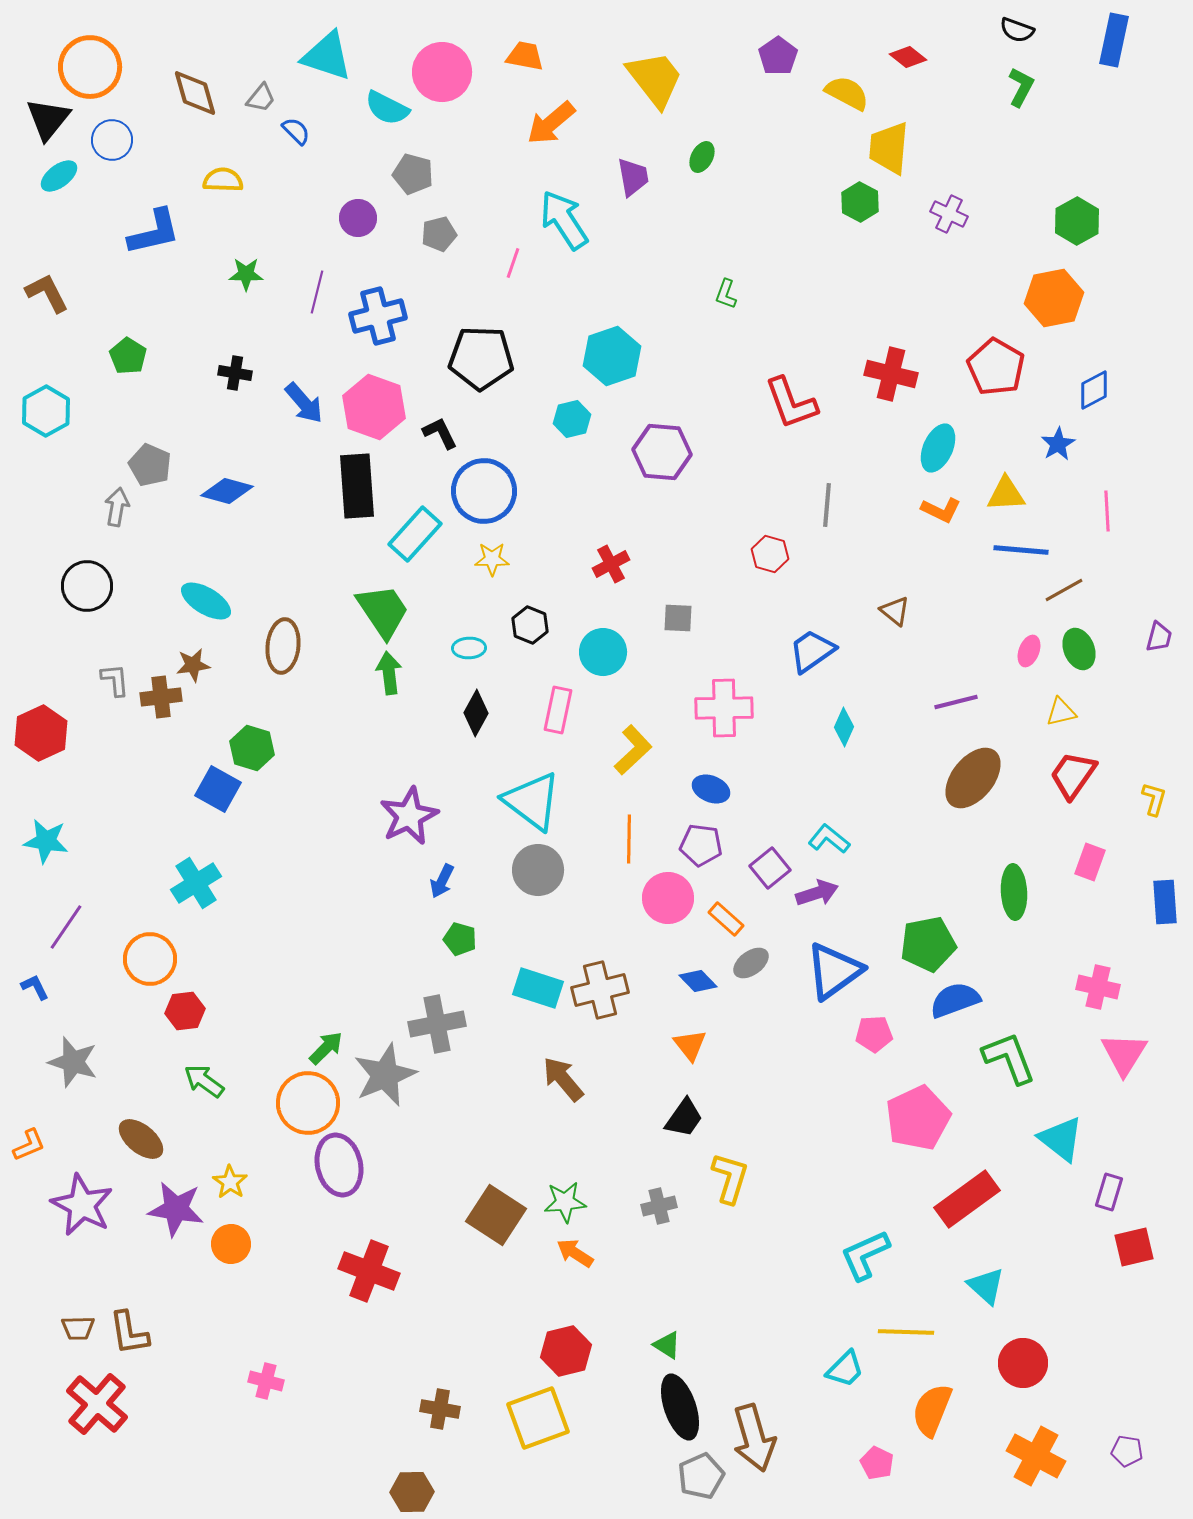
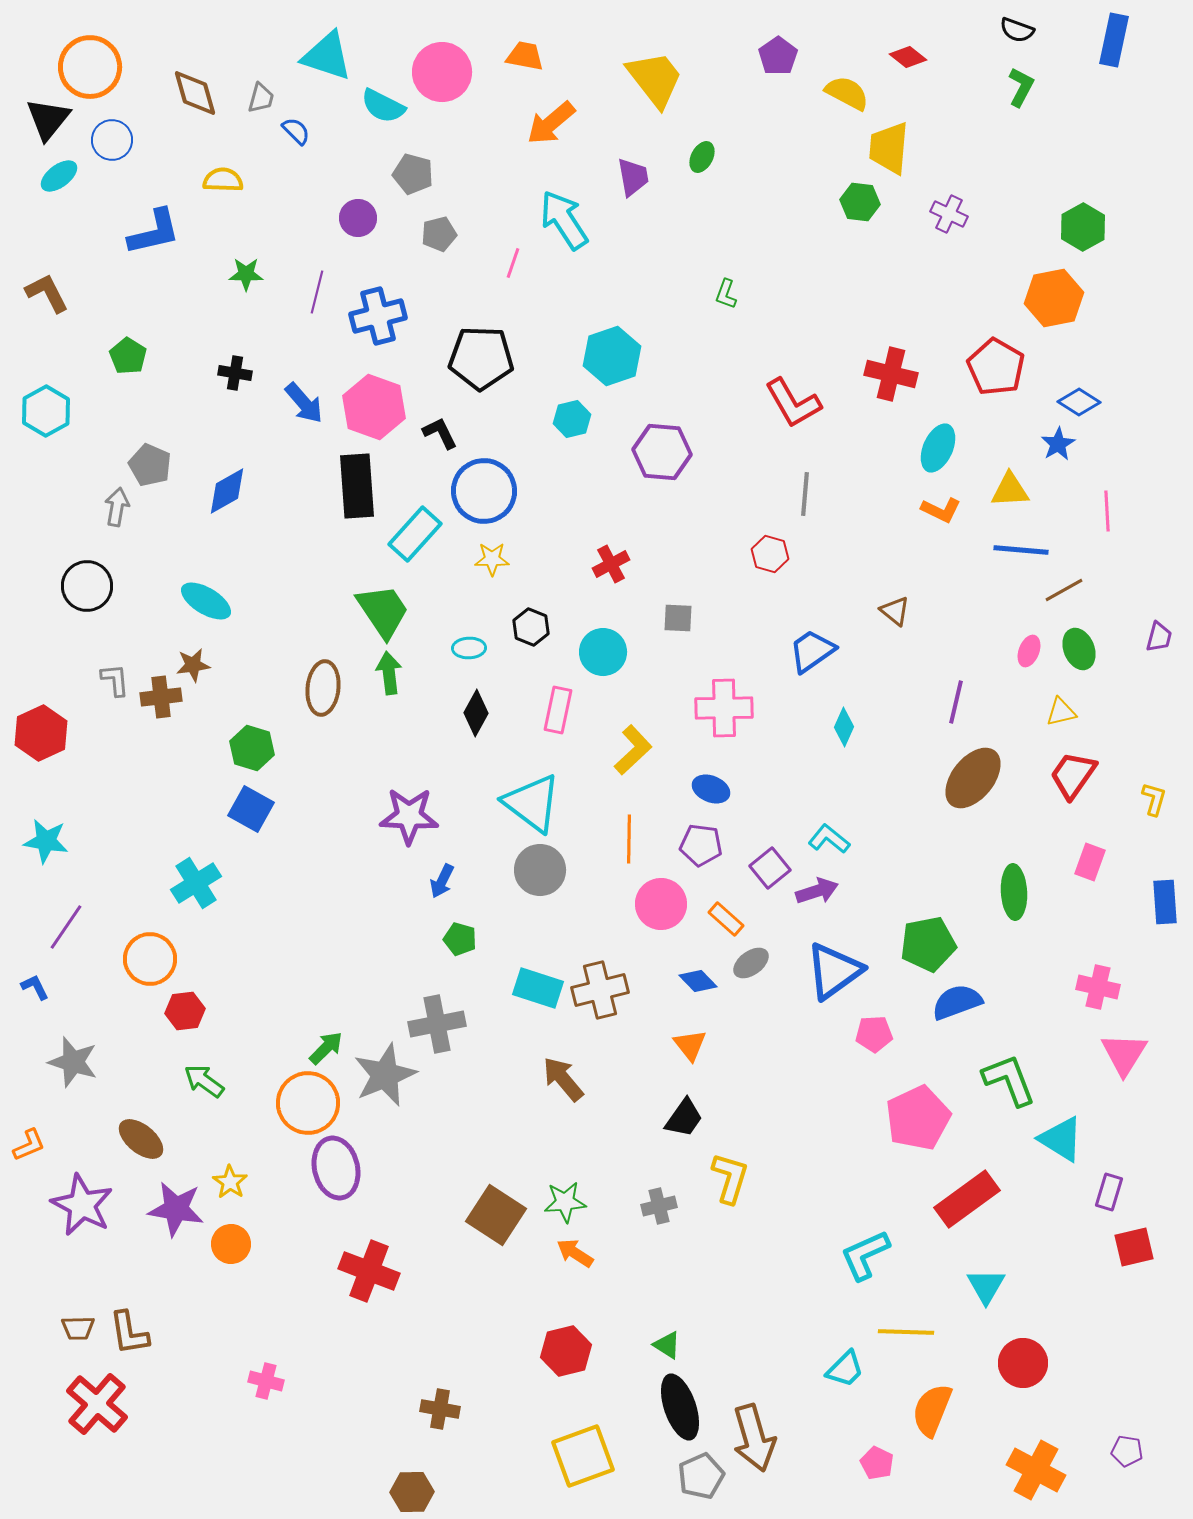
gray trapezoid at (261, 98): rotated 24 degrees counterclockwise
cyan semicircle at (387, 108): moved 4 px left, 2 px up
green hexagon at (860, 202): rotated 21 degrees counterclockwise
green hexagon at (1077, 221): moved 6 px right, 6 px down
blue diamond at (1094, 390): moved 15 px left, 12 px down; rotated 60 degrees clockwise
red L-shape at (791, 403): moved 2 px right; rotated 10 degrees counterclockwise
blue diamond at (227, 491): rotated 45 degrees counterclockwise
yellow triangle at (1006, 494): moved 4 px right, 4 px up
gray line at (827, 505): moved 22 px left, 11 px up
black hexagon at (530, 625): moved 1 px right, 2 px down
brown ellipse at (283, 646): moved 40 px right, 42 px down
purple line at (956, 702): rotated 63 degrees counterclockwise
blue square at (218, 789): moved 33 px right, 20 px down
cyan triangle at (532, 801): moved 2 px down
purple star at (409, 816): rotated 28 degrees clockwise
gray circle at (538, 870): moved 2 px right
purple arrow at (817, 893): moved 2 px up
pink circle at (668, 898): moved 7 px left, 6 px down
blue semicircle at (955, 1000): moved 2 px right, 2 px down
green L-shape at (1009, 1058): moved 22 px down
cyan triangle at (1061, 1139): rotated 6 degrees counterclockwise
purple ellipse at (339, 1165): moved 3 px left, 3 px down
cyan triangle at (986, 1286): rotated 18 degrees clockwise
yellow square at (538, 1418): moved 45 px right, 38 px down
orange cross at (1036, 1456): moved 14 px down
